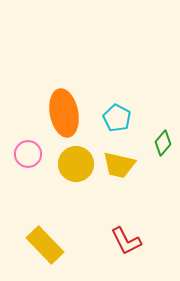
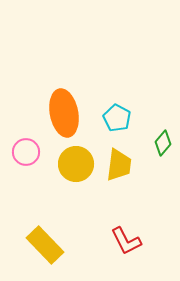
pink circle: moved 2 px left, 2 px up
yellow trapezoid: rotated 96 degrees counterclockwise
